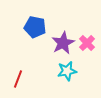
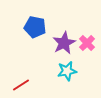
purple star: moved 1 px right
red line: moved 3 px right, 6 px down; rotated 36 degrees clockwise
